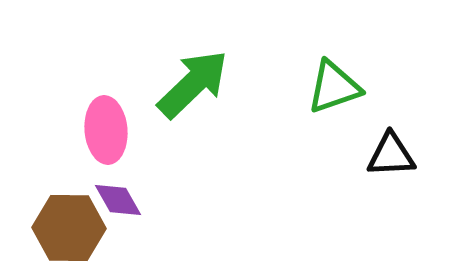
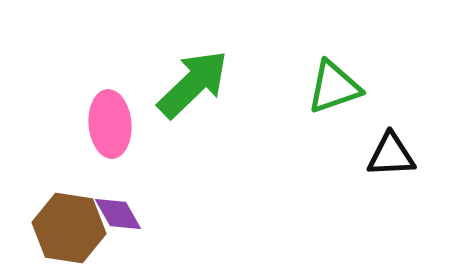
pink ellipse: moved 4 px right, 6 px up
purple diamond: moved 14 px down
brown hexagon: rotated 8 degrees clockwise
